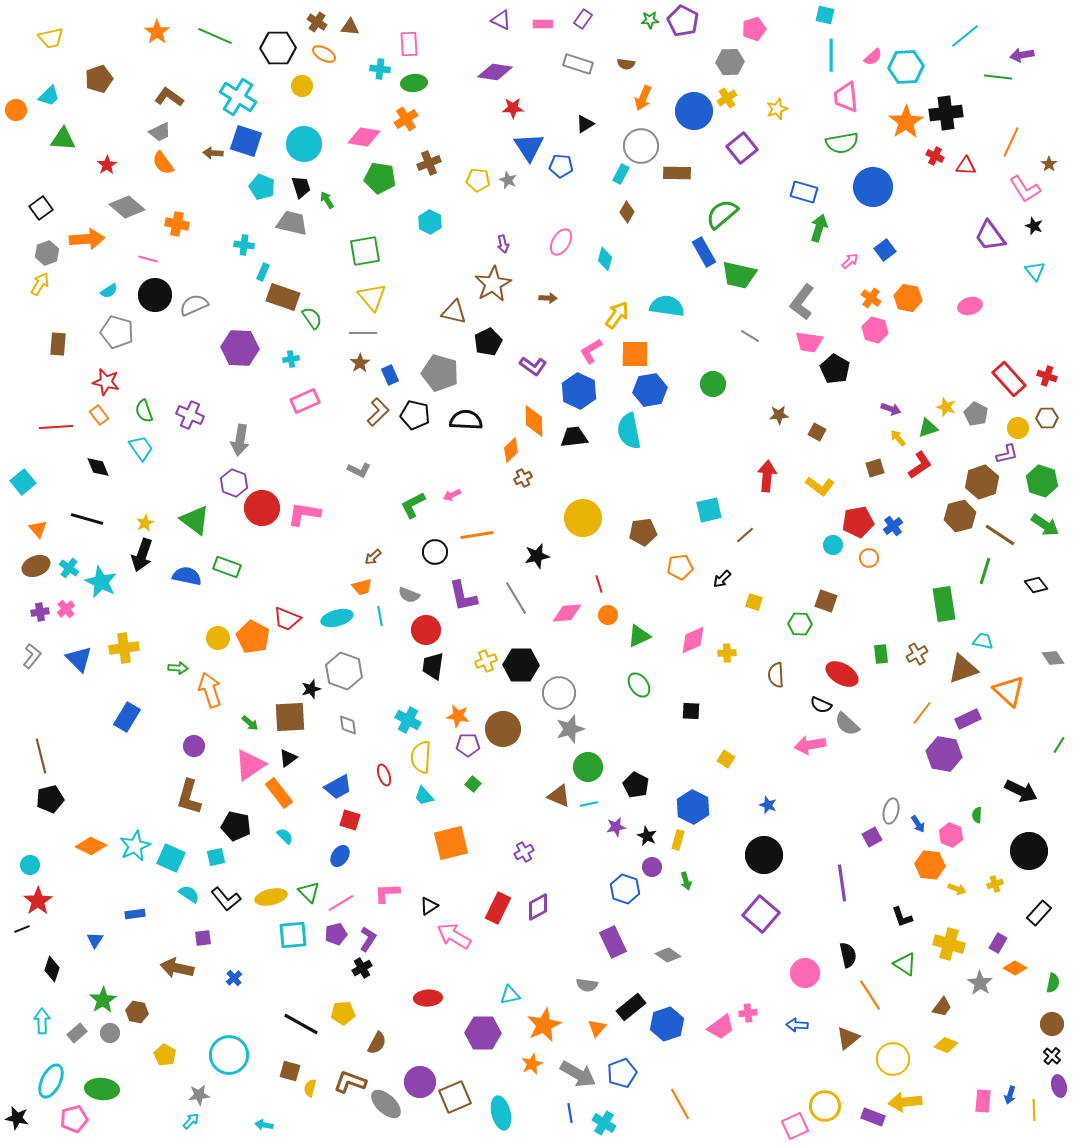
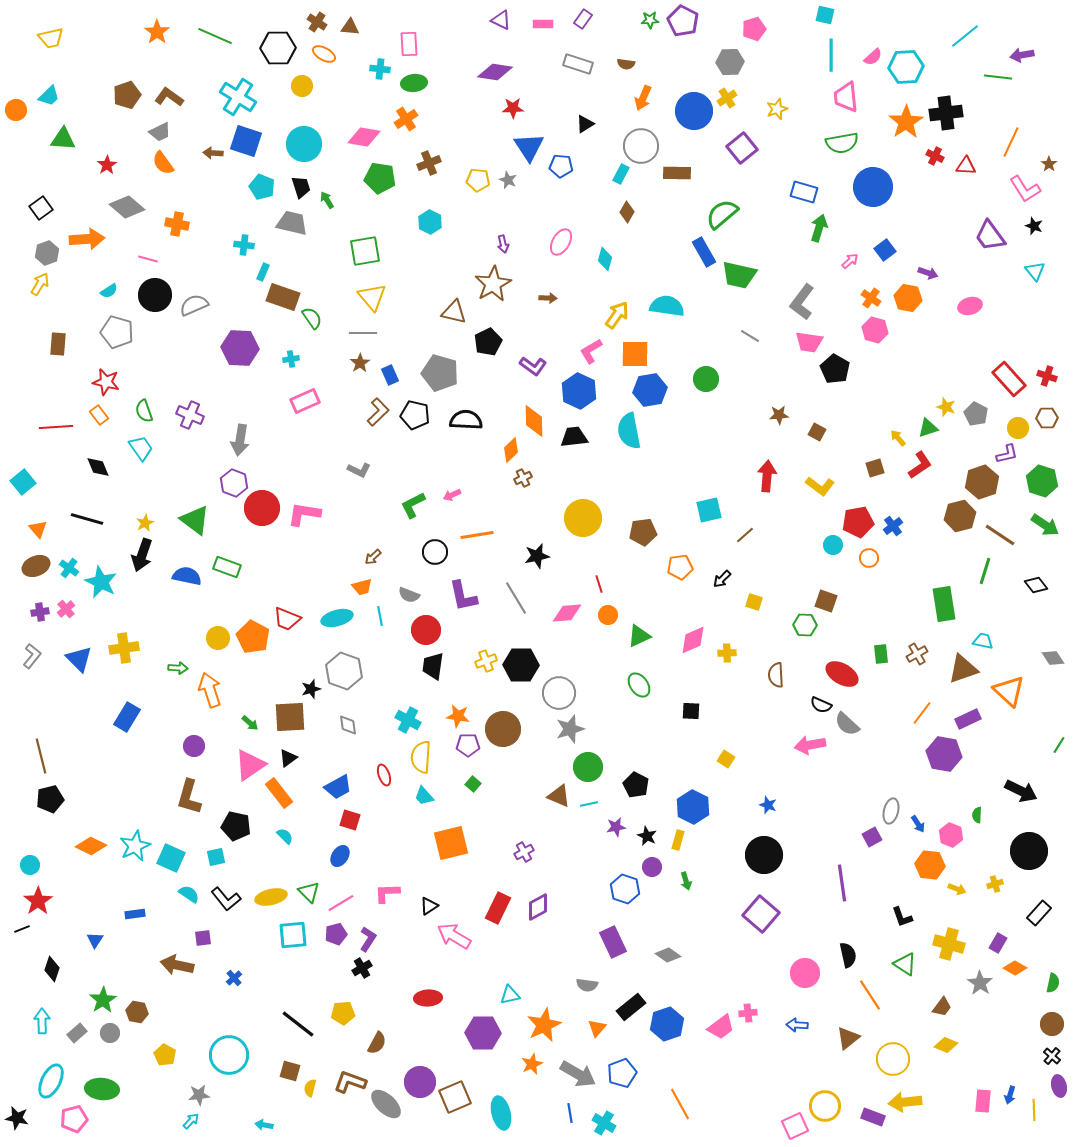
brown pentagon at (99, 79): moved 28 px right, 16 px down
green circle at (713, 384): moved 7 px left, 5 px up
purple arrow at (891, 409): moved 37 px right, 136 px up
green hexagon at (800, 624): moved 5 px right, 1 px down
brown arrow at (177, 968): moved 3 px up
black line at (301, 1024): moved 3 px left; rotated 9 degrees clockwise
